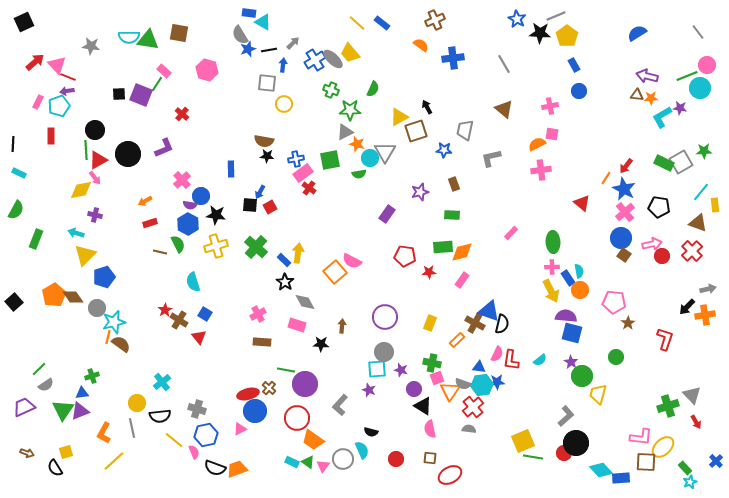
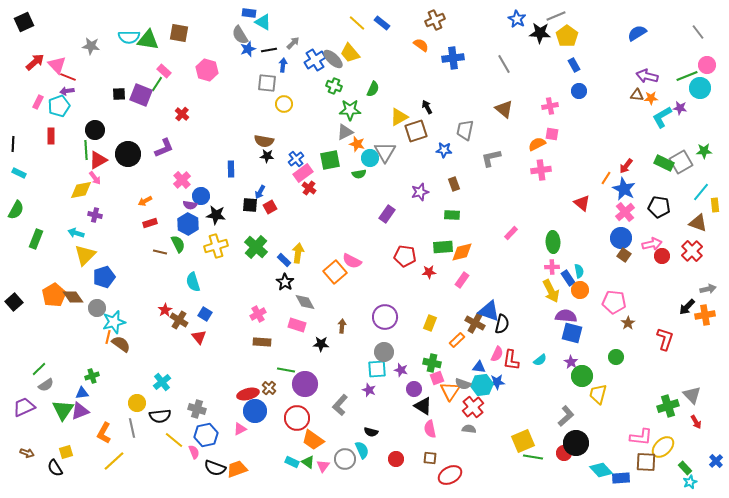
green cross at (331, 90): moved 3 px right, 4 px up
blue cross at (296, 159): rotated 28 degrees counterclockwise
gray circle at (343, 459): moved 2 px right
